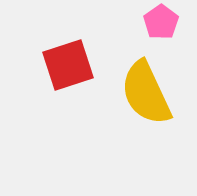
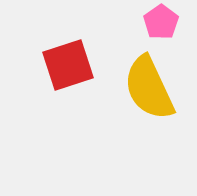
yellow semicircle: moved 3 px right, 5 px up
